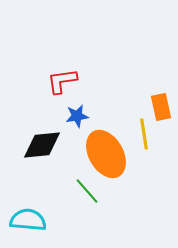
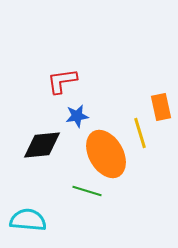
yellow line: moved 4 px left, 1 px up; rotated 8 degrees counterclockwise
green line: rotated 32 degrees counterclockwise
